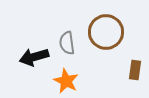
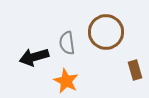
brown rectangle: rotated 24 degrees counterclockwise
